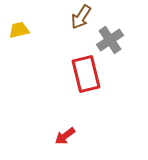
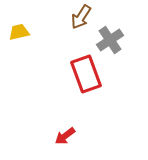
yellow trapezoid: moved 2 px down
red rectangle: rotated 6 degrees counterclockwise
